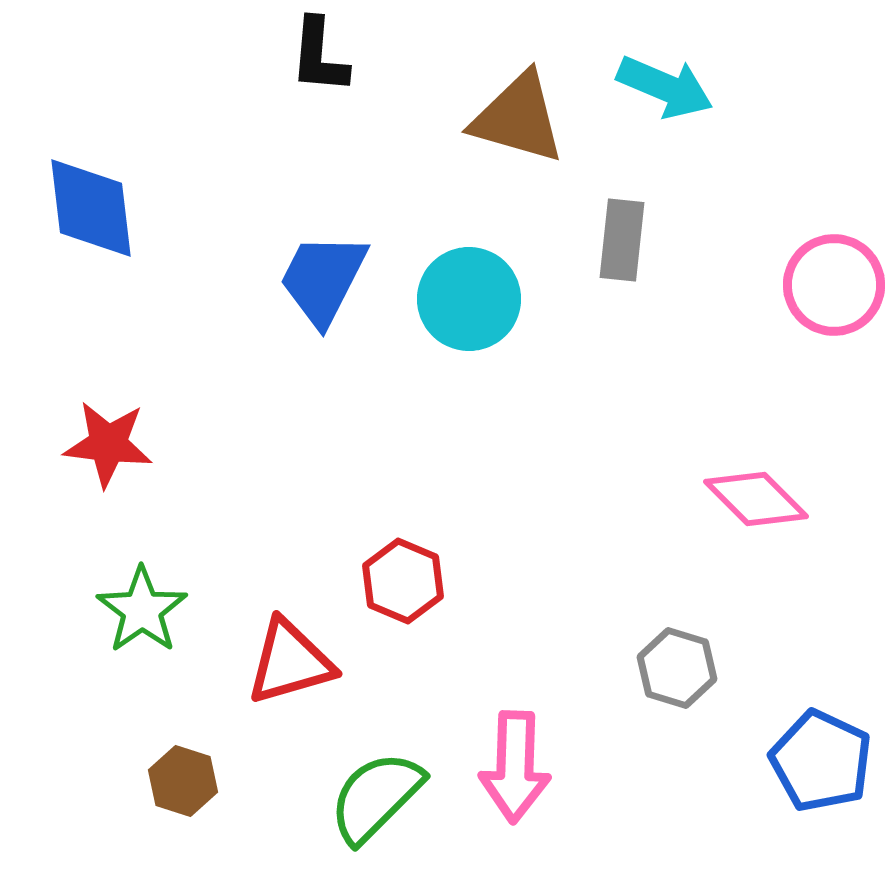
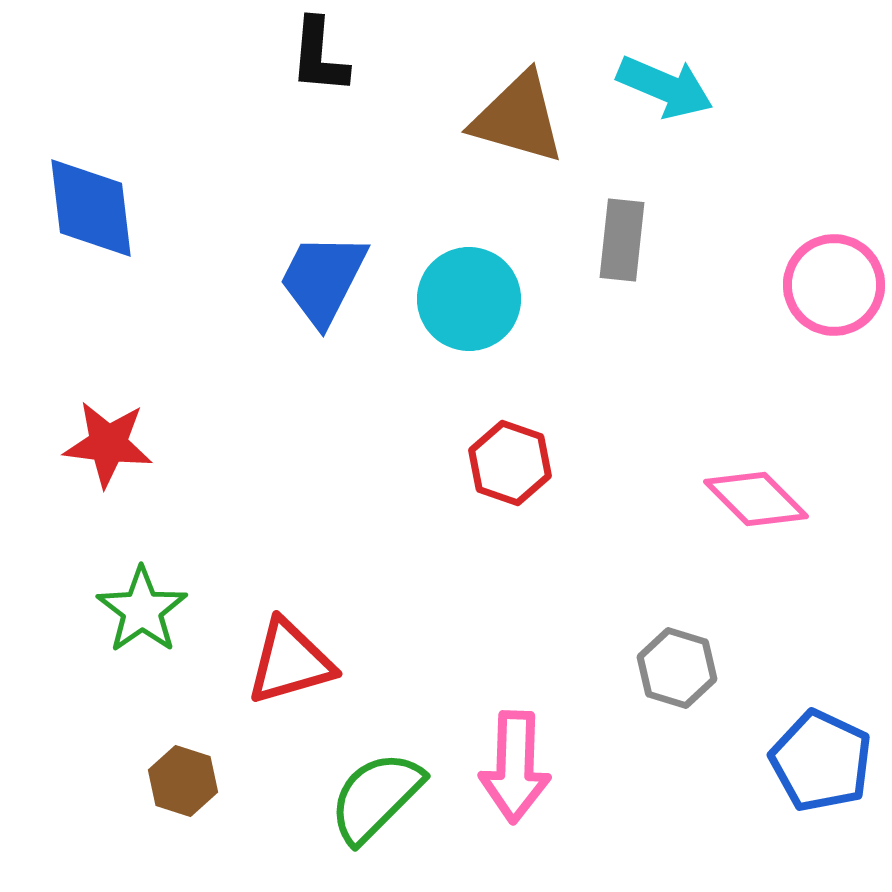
red hexagon: moved 107 px right, 118 px up; rotated 4 degrees counterclockwise
